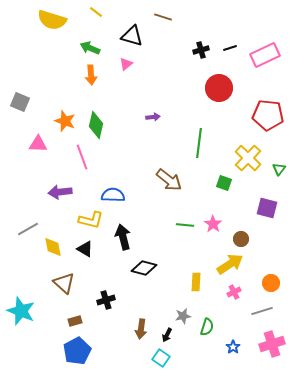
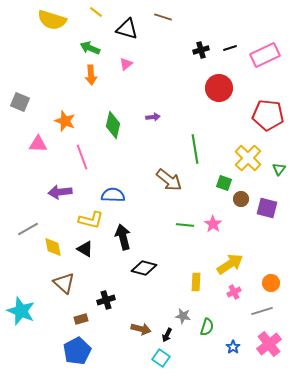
black triangle at (132, 36): moved 5 px left, 7 px up
green diamond at (96, 125): moved 17 px right
green line at (199, 143): moved 4 px left, 6 px down; rotated 16 degrees counterclockwise
brown circle at (241, 239): moved 40 px up
gray star at (183, 316): rotated 21 degrees clockwise
brown rectangle at (75, 321): moved 6 px right, 2 px up
brown arrow at (141, 329): rotated 84 degrees counterclockwise
pink cross at (272, 344): moved 3 px left; rotated 20 degrees counterclockwise
